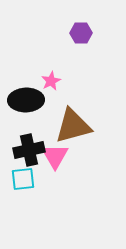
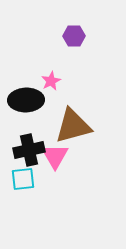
purple hexagon: moved 7 px left, 3 px down
